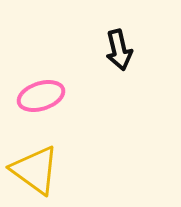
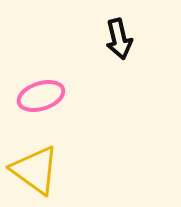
black arrow: moved 11 px up
